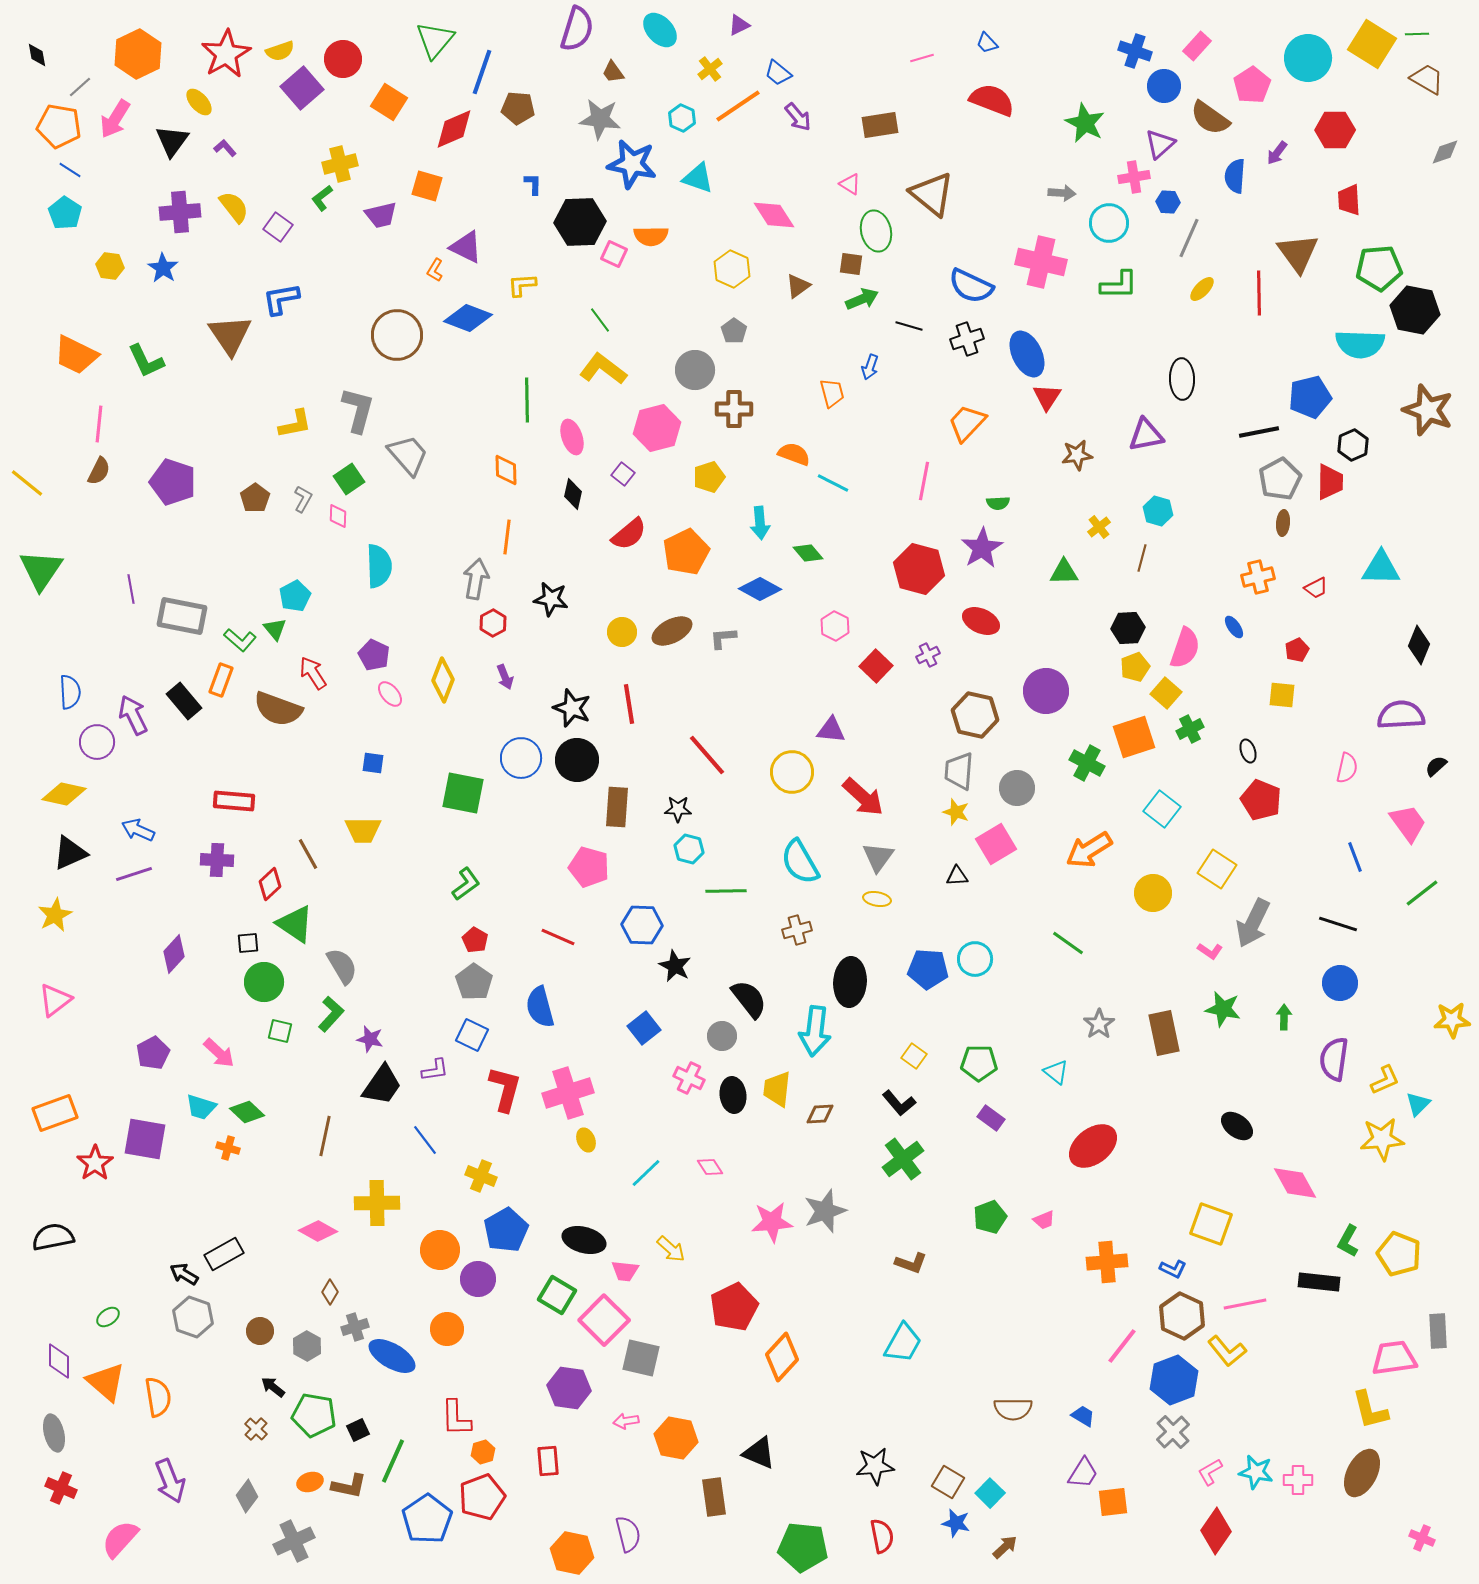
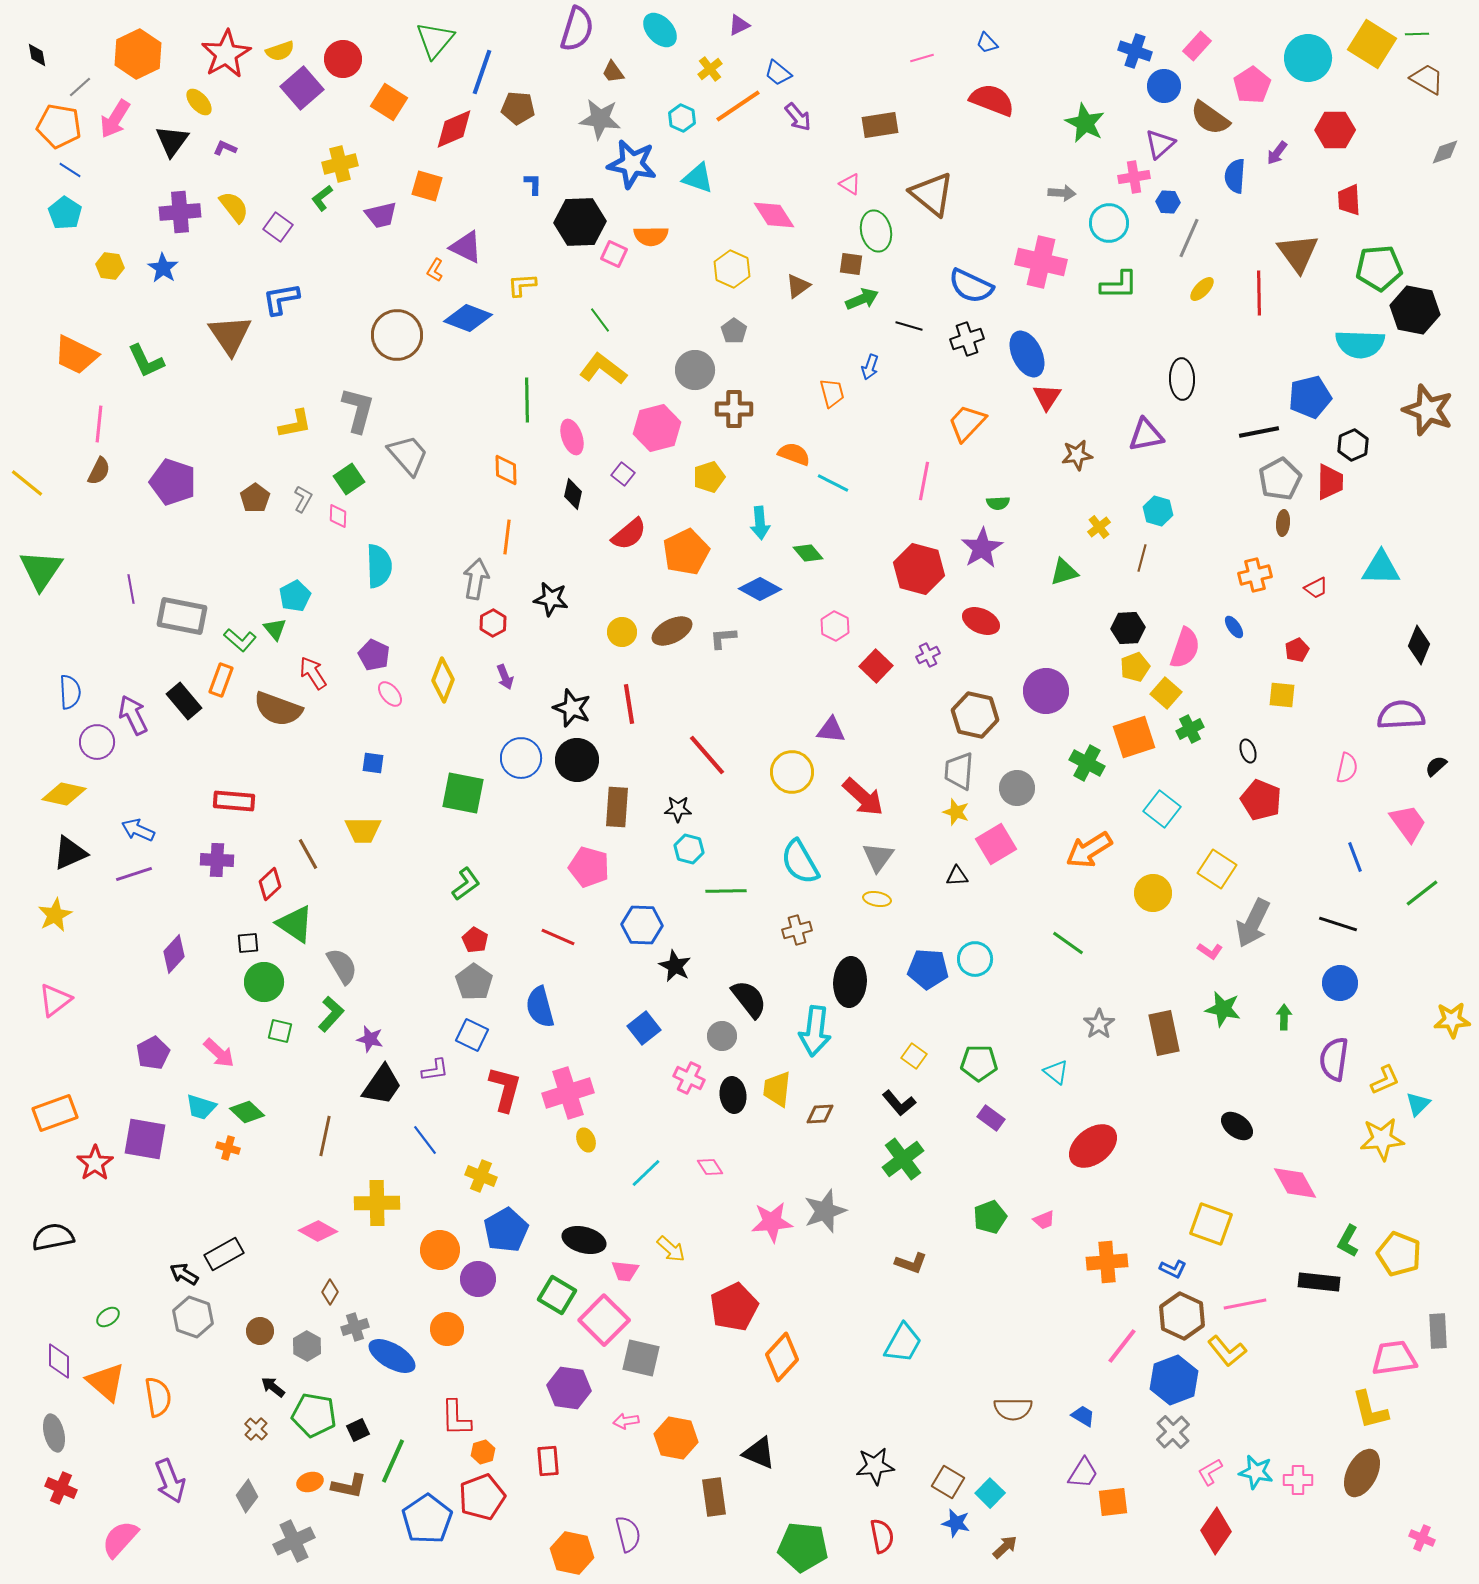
purple L-shape at (225, 148): rotated 25 degrees counterclockwise
green triangle at (1064, 572): rotated 16 degrees counterclockwise
orange cross at (1258, 577): moved 3 px left, 2 px up
